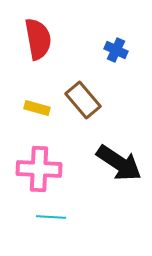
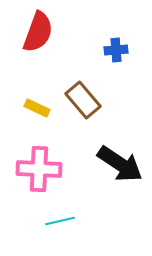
red semicircle: moved 7 px up; rotated 30 degrees clockwise
blue cross: rotated 30 degrees counterclockwise
yellow rectangle: rotated 10 degrees clockwise
black arrow: moved 1 px right, 1 px down
cyan line: moved 9 px right, 4 px down; rotated 16 degrees counterclockwise
